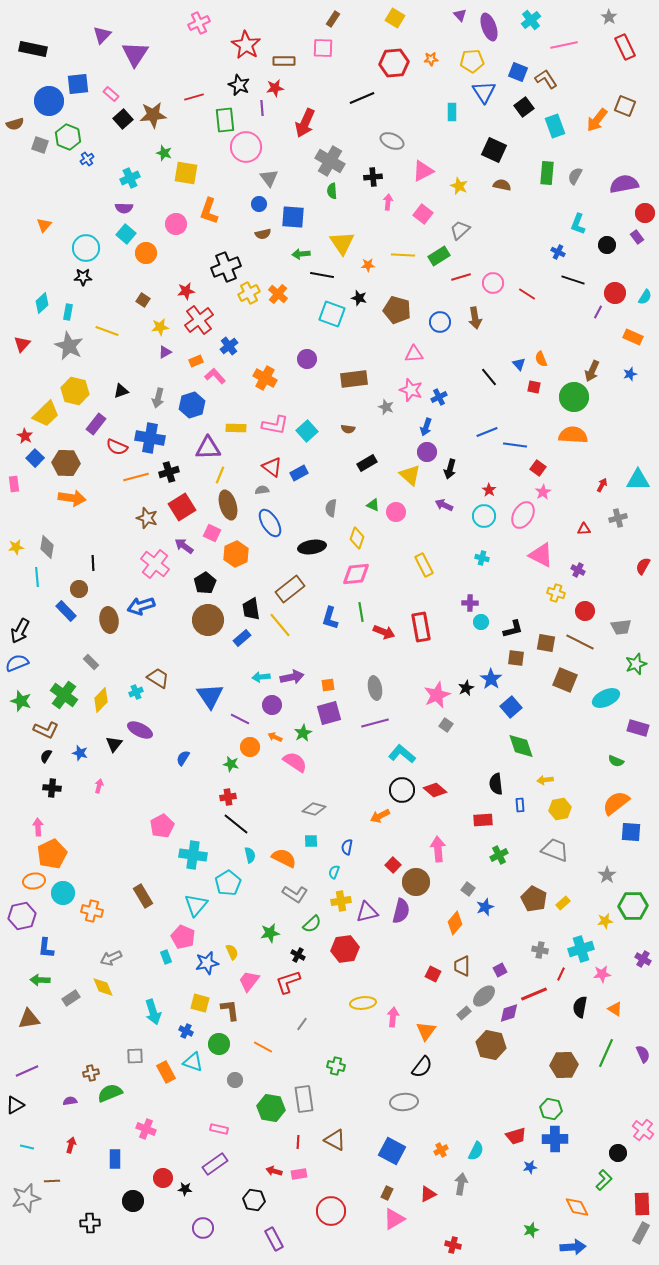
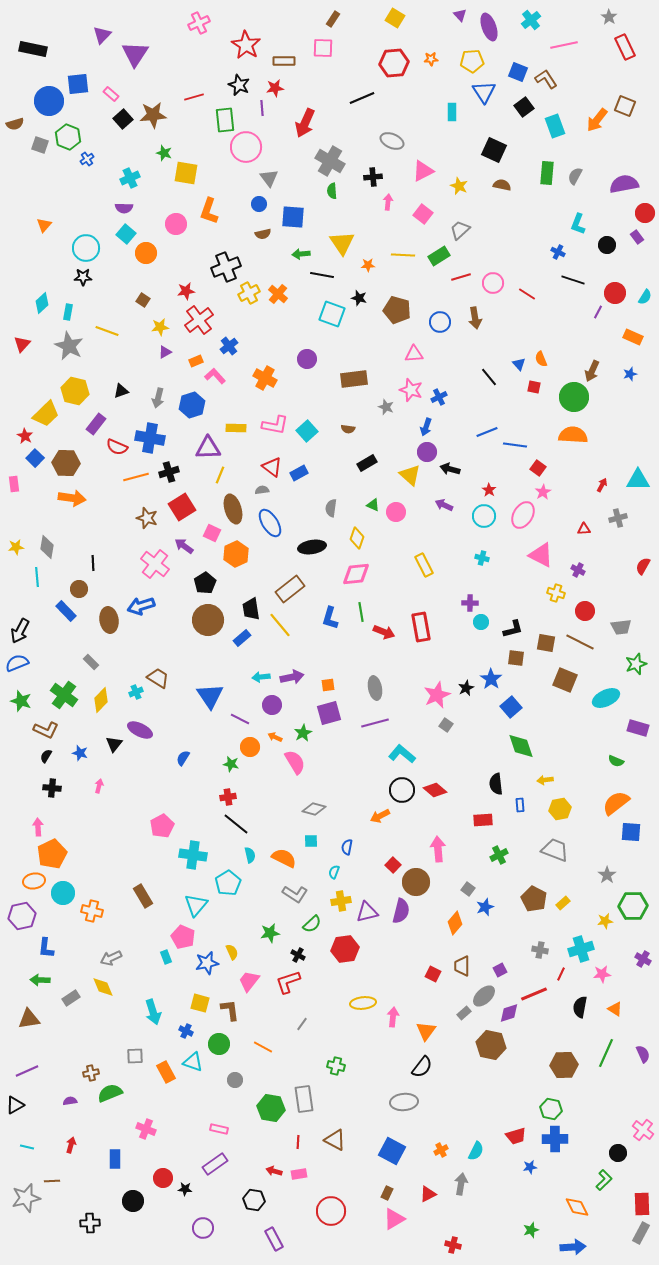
black arrow at (450, 469): rotated 90 degrees clockwise
brown ellipse at (228, 505): moved 5 px right, 4 px down
pink semicircle at (295, 762): rotated 25 degrees clockwise
